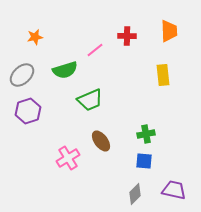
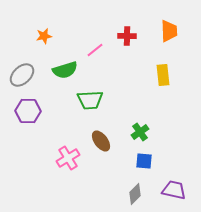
orange star: moved 9 px right, 1 px up
green trapezoid: rotated 20 degrees clockwise
purple hexagon: rotated 20 degrees clockwise
green cross: moved 6 px left, 2 px up; rotated 24 degrees counterclockwise
